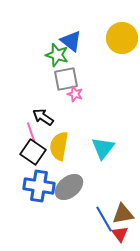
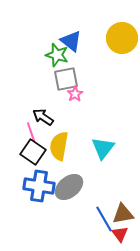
pink star: rotated 21 degrees clockwise
